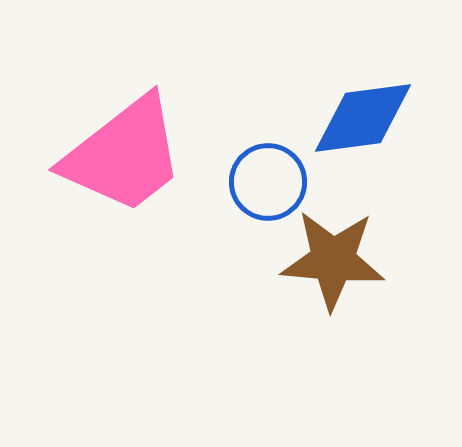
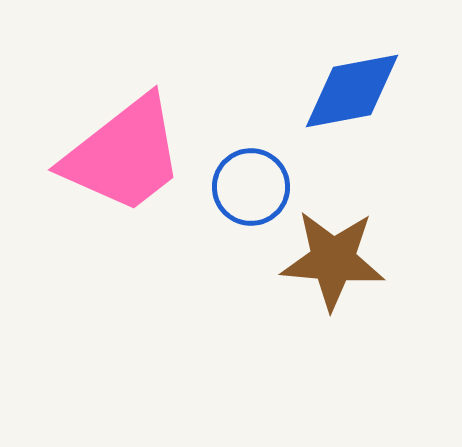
blue diamond: moved 11 px left, 27 px up; rotated 3 degrees counterclockwise
blue circle: moved 17 px left, 5 px down
